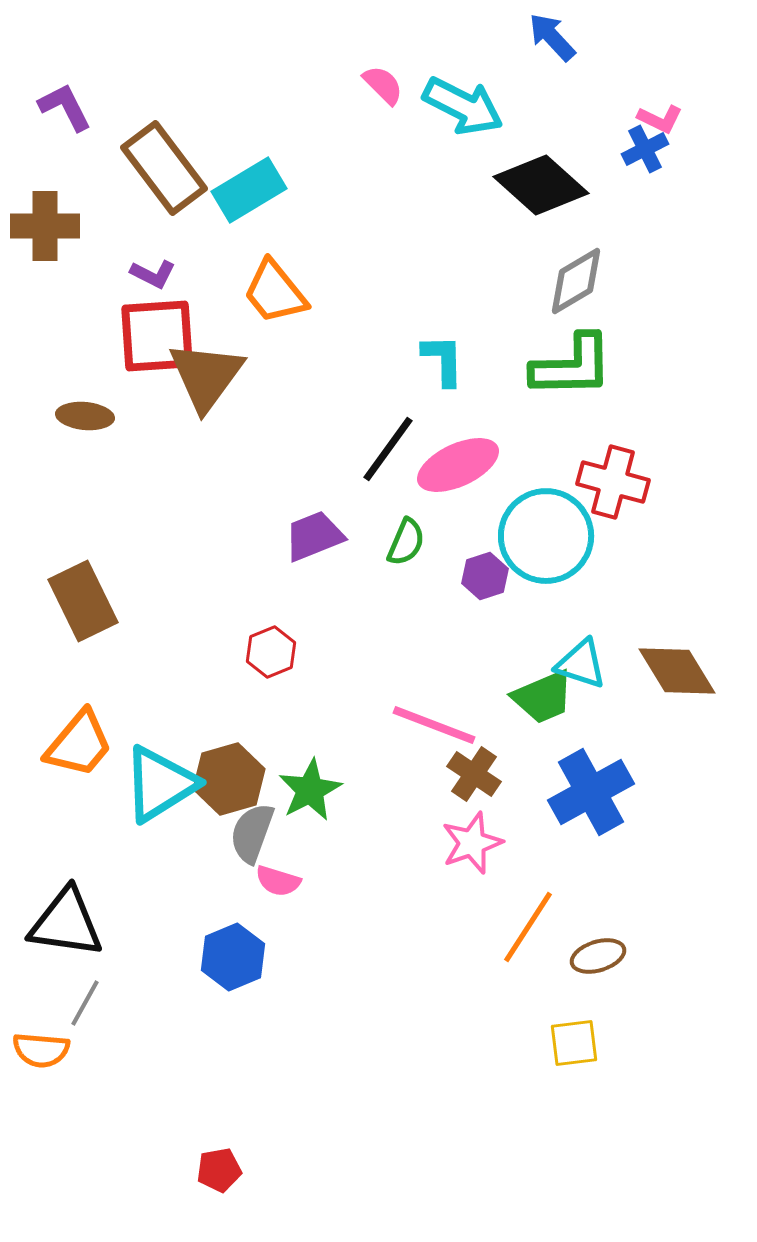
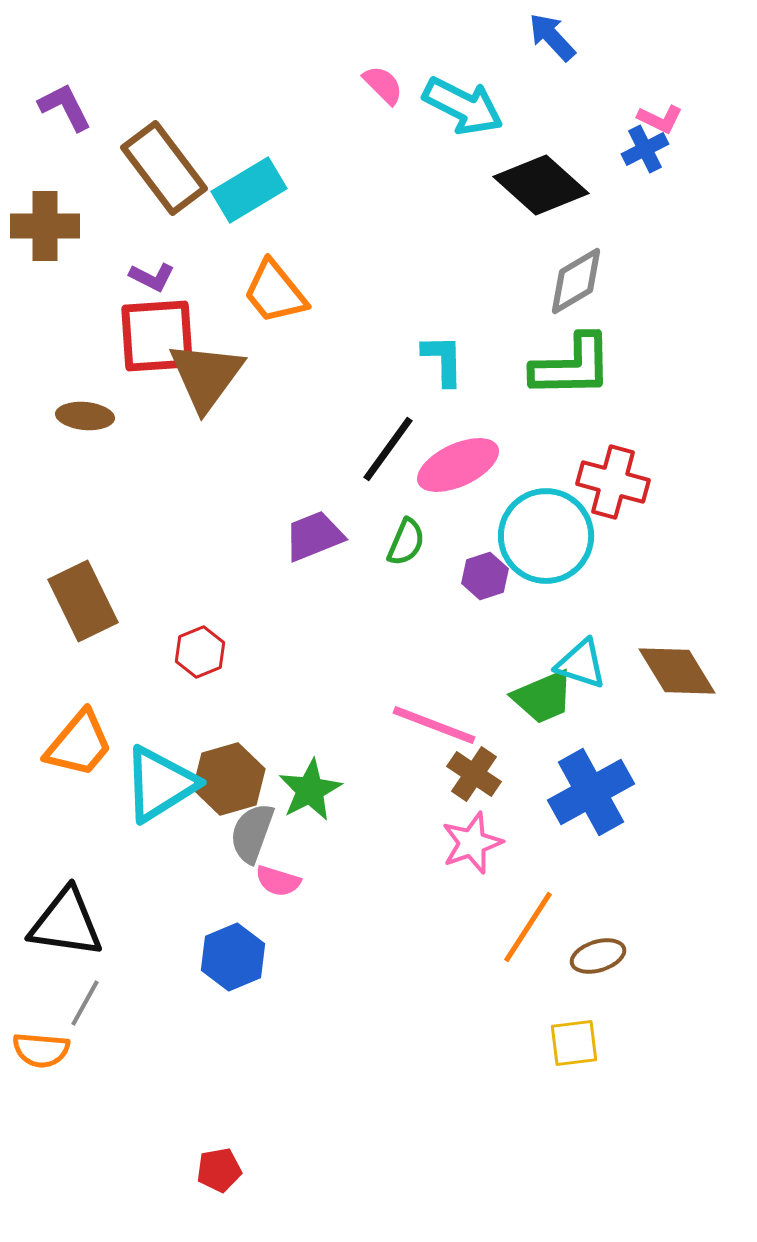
purple L-shape at (153, 274): moved 1 px left, 3 px down
red hexagon at (271, 652): moved 71 px left
